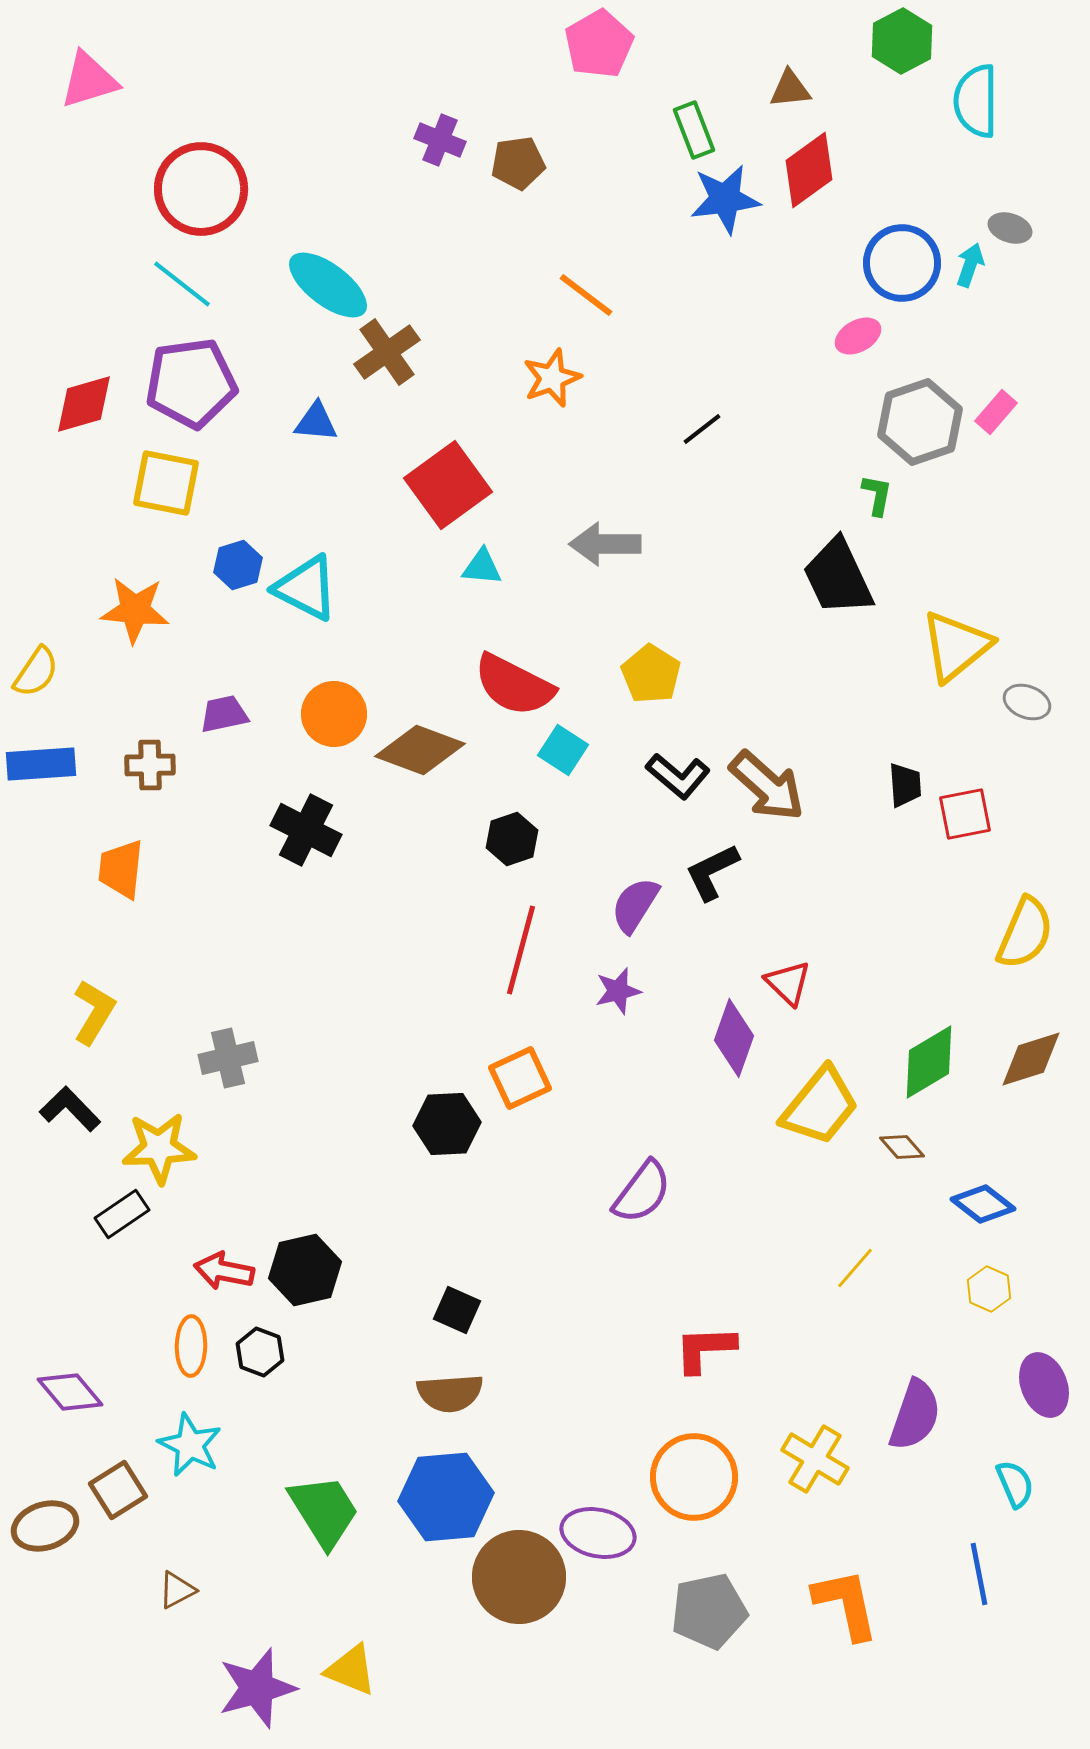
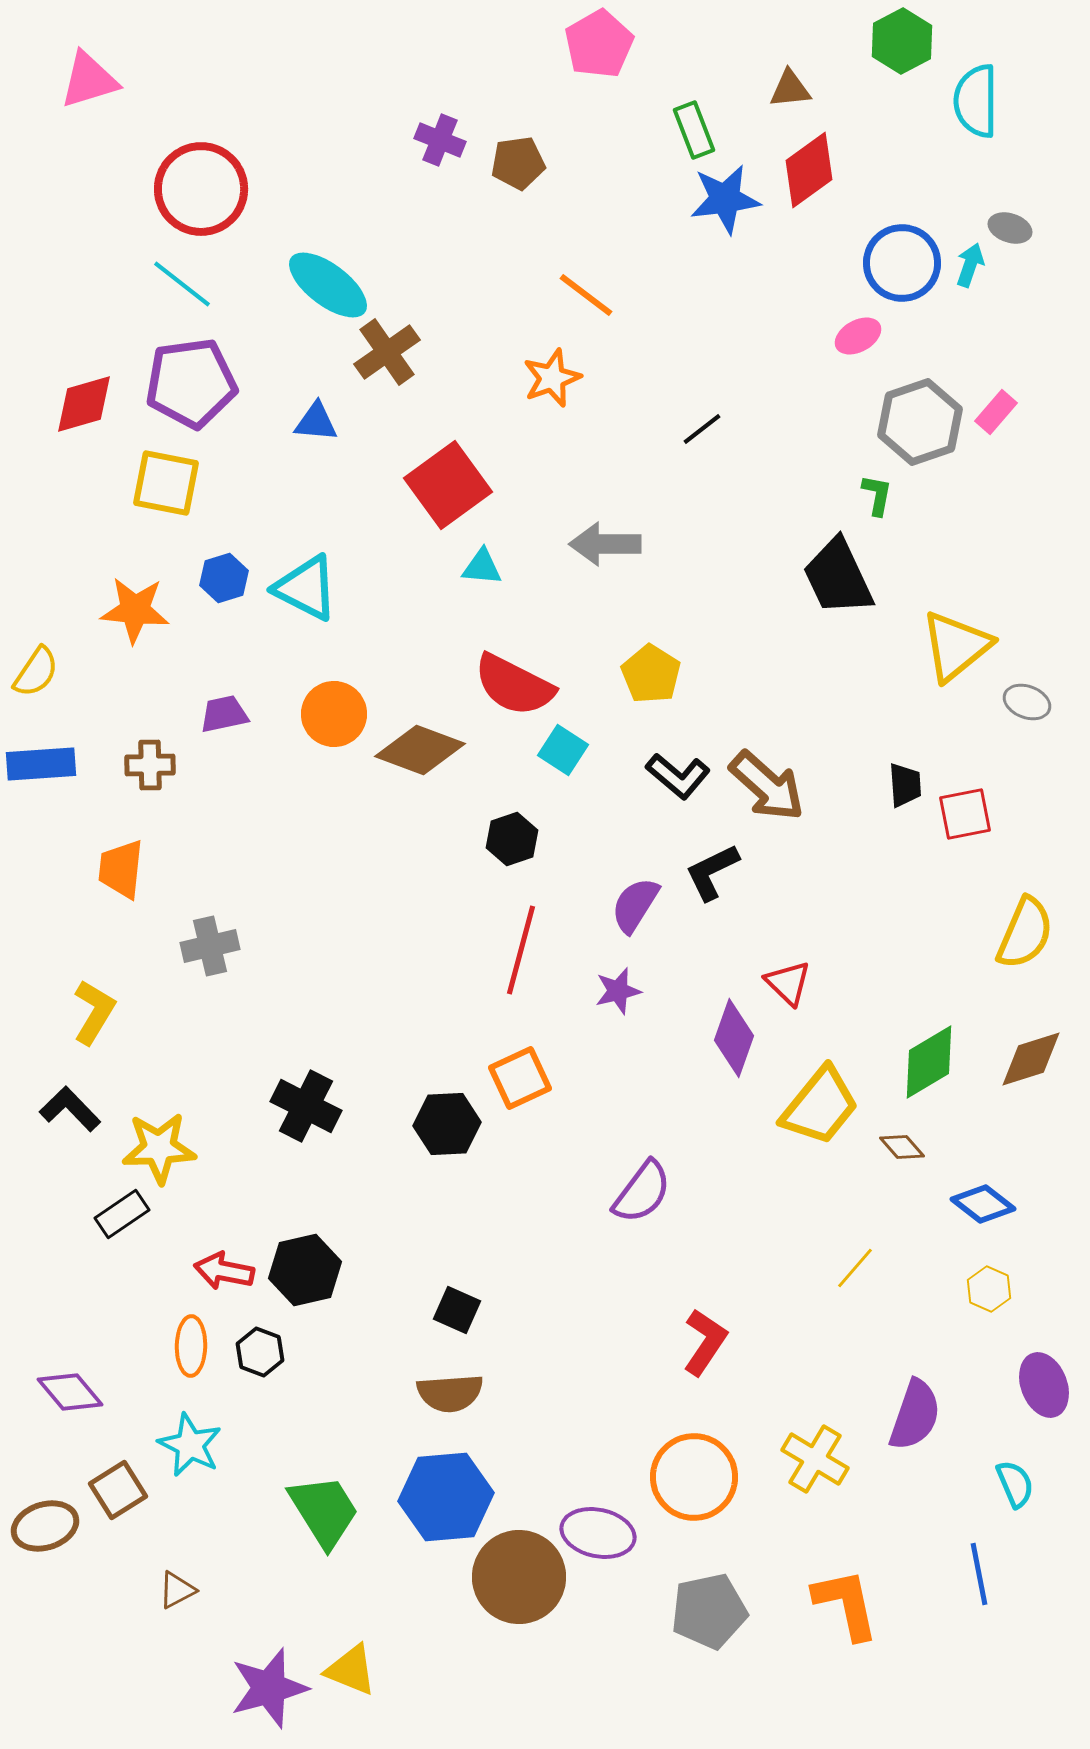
blue hexagon at (238, 565): moved 14 px left, 13 px down
black cross at (306, 830): moved 276 px down
gray cross at (228, 1058): moved 18 px left, 112 px up
red L-shape at (705, 1349): moved 7 px up; rotated 126 degrees clockwise
purple star at (257, 1688): moved 12 px right
